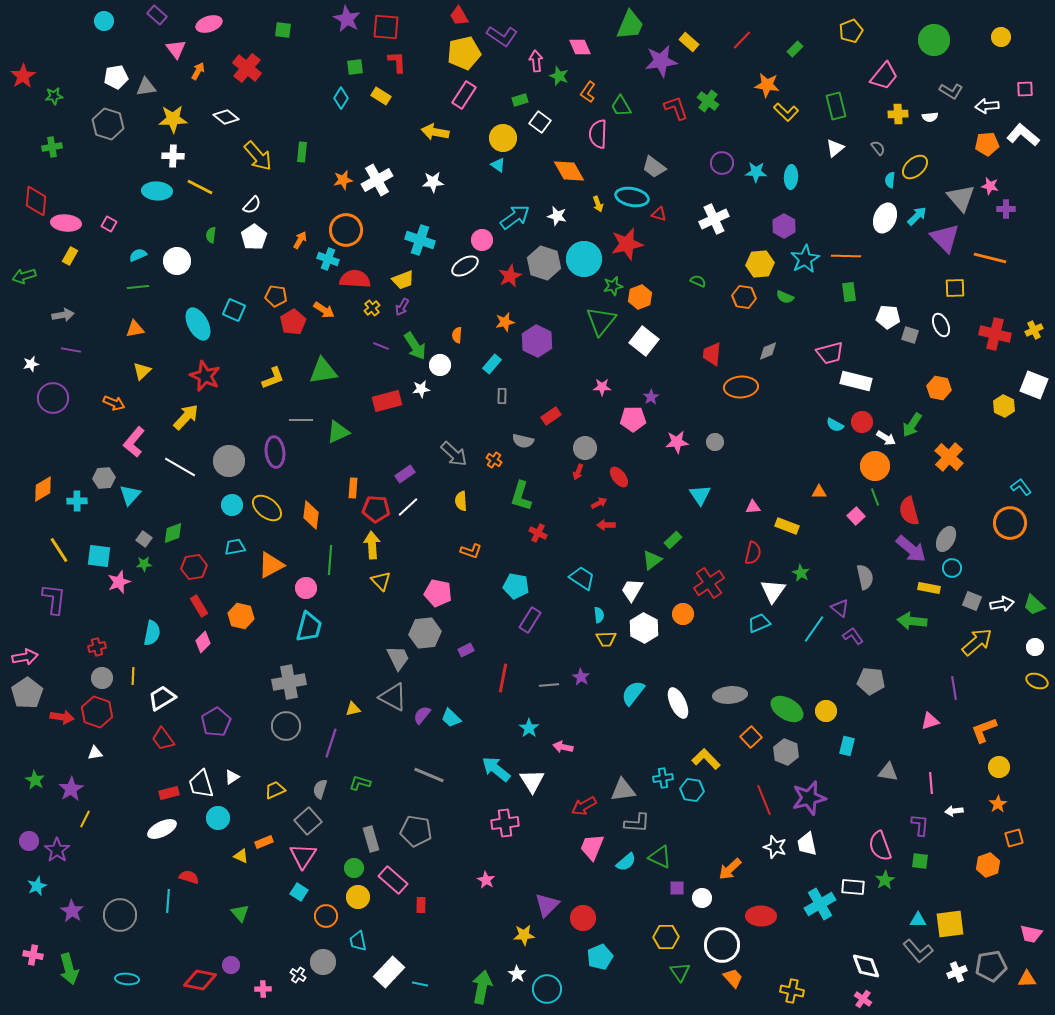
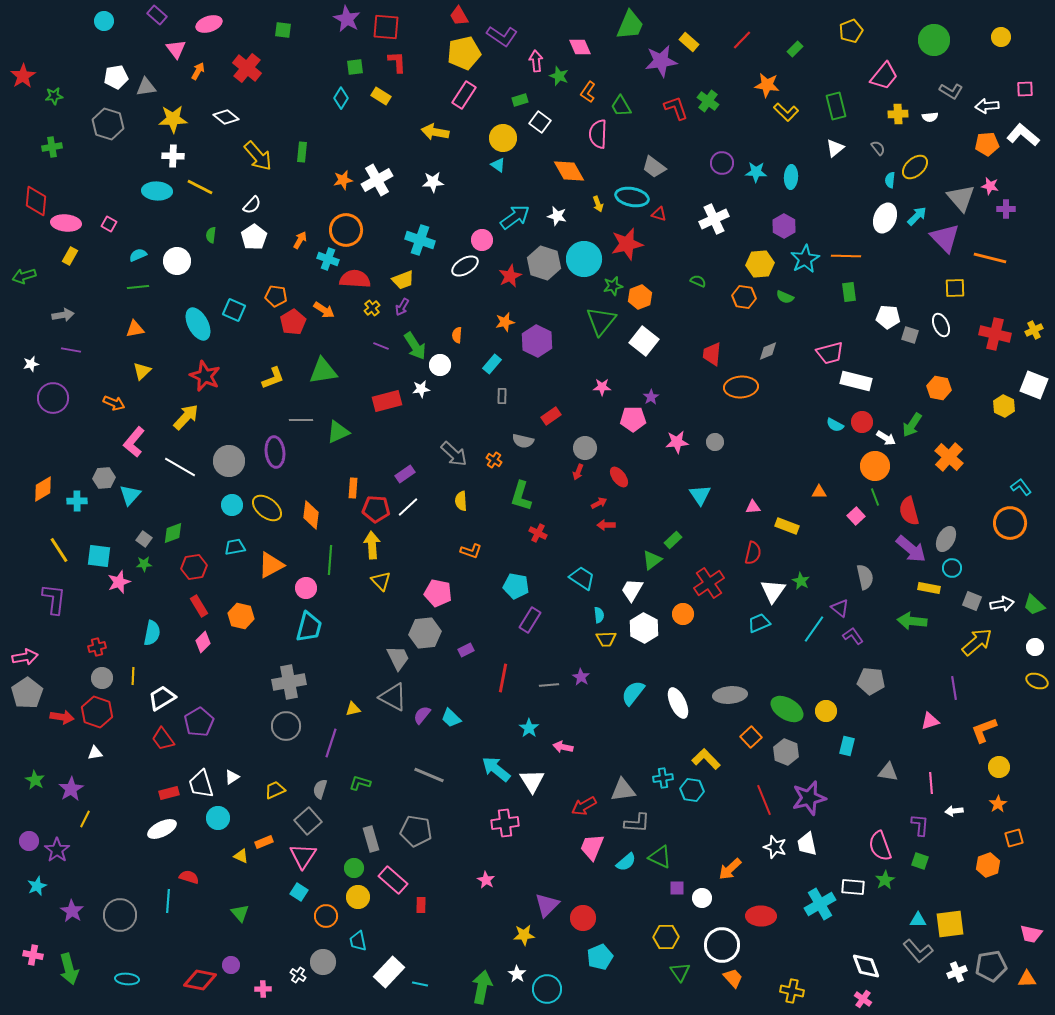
green star at (801, 573): moved 8 px down
purple pentagon at (216, 722): moved 17 px left
green square at (920, 861): rotated 12 degrees clockwise
